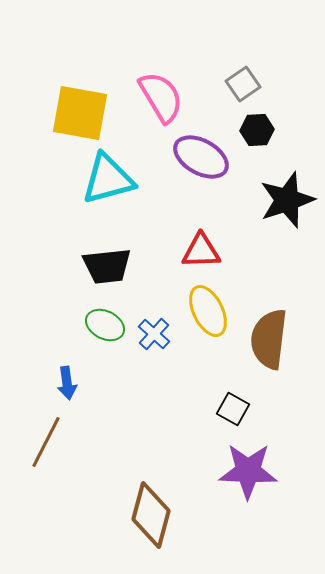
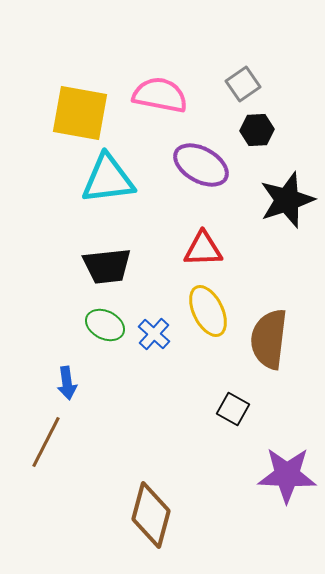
pink semicircle: moved 1 px left, 2 px up; rotated 48 degrees counterclockwise
purple ellipse: moved 8 px down
cyan triangle: rotated 8 degrees clockwise
red triangle: moved 2 px right, 2 px up
purple star: moved 39 px right, 4 px down
